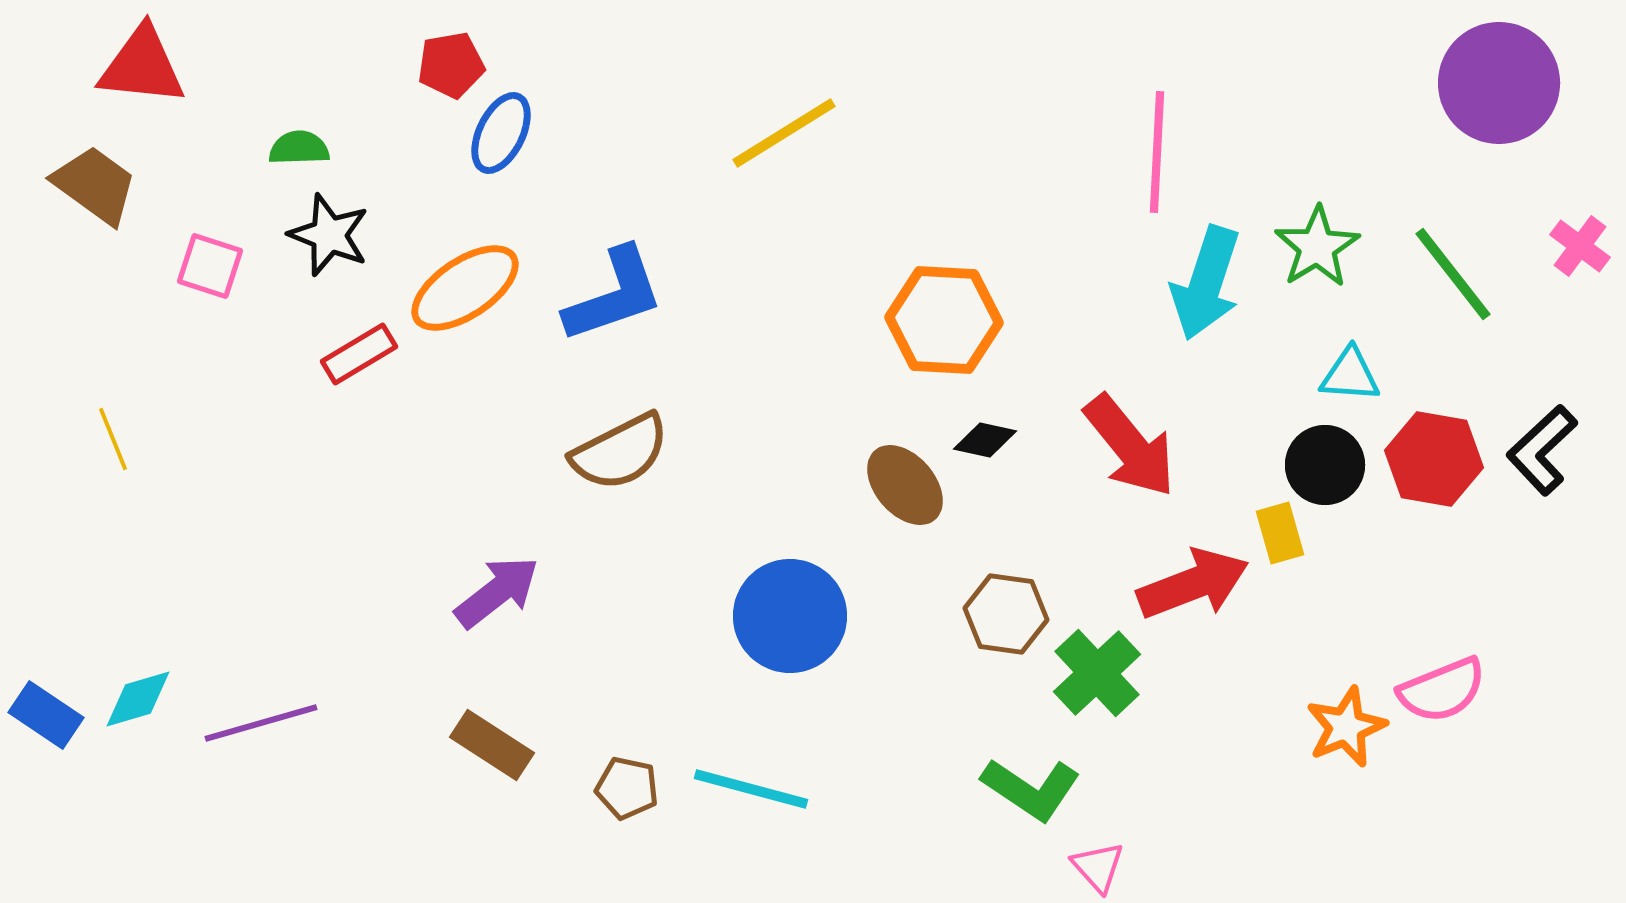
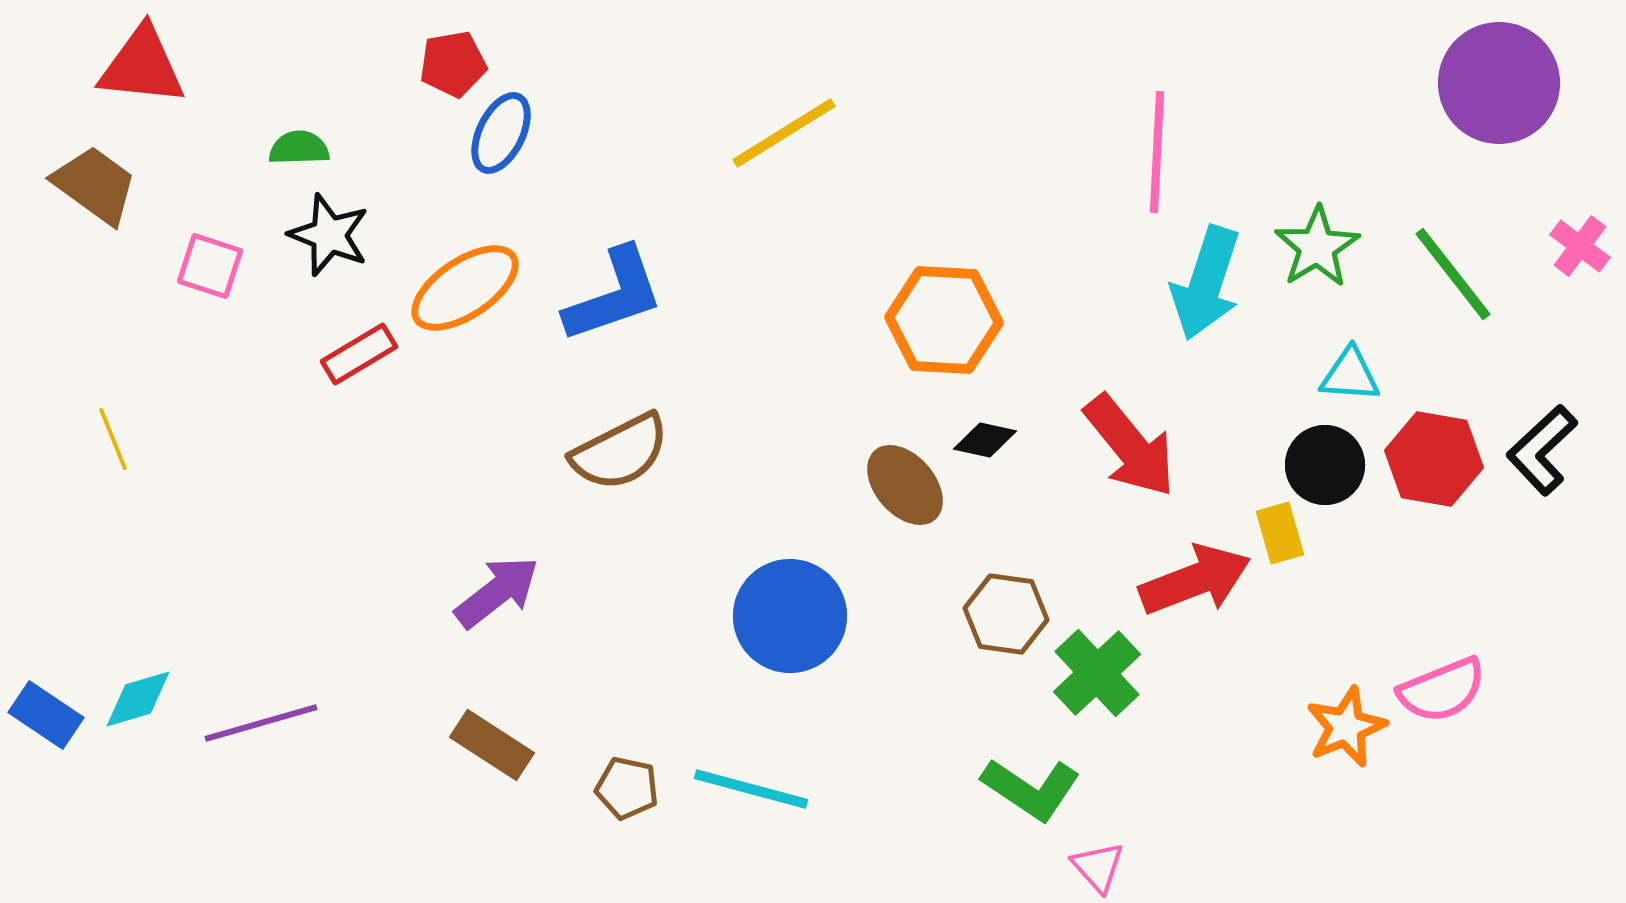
red pentagon at (451, 65): moved 2 px right, 1 px up
red arrow at (1193, 584): moved 2 px right, 4 px up
